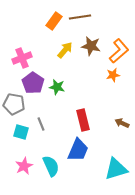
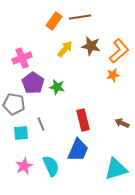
yellow arrow: moved 1 px up
cyan square: moved 1 px down; rotated 21 degrees counterclockwise
